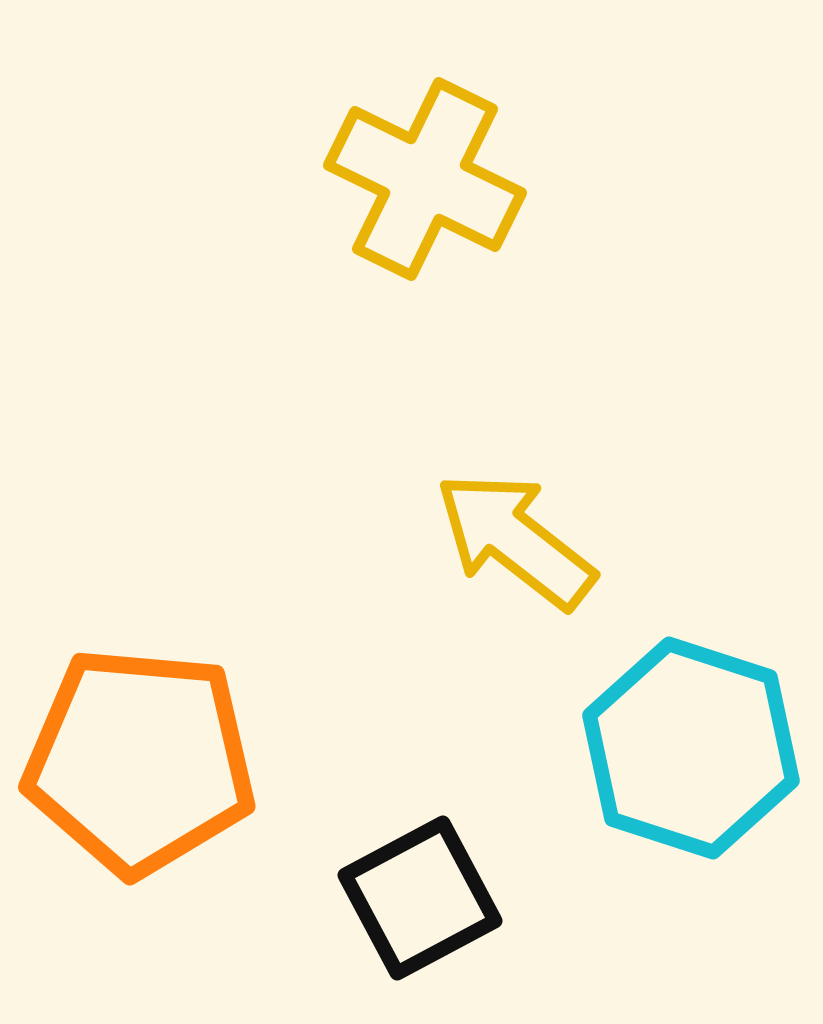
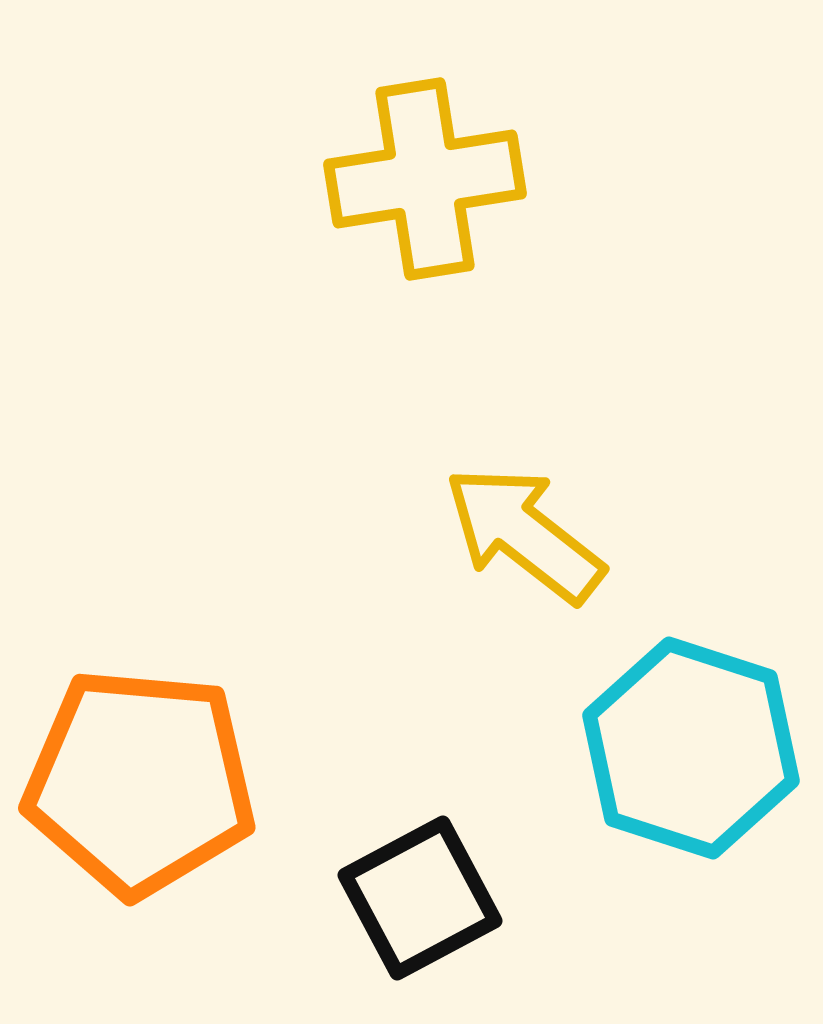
yellow cross: rotated 35 degrees counterclockwise
yellow arrow: moved 9 px right, 6 px up
orange pentagon: moved 21 px down
